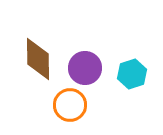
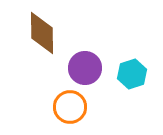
brown diamond: moved 4 px right, 26 px up
orange circle: moved 2 px down
